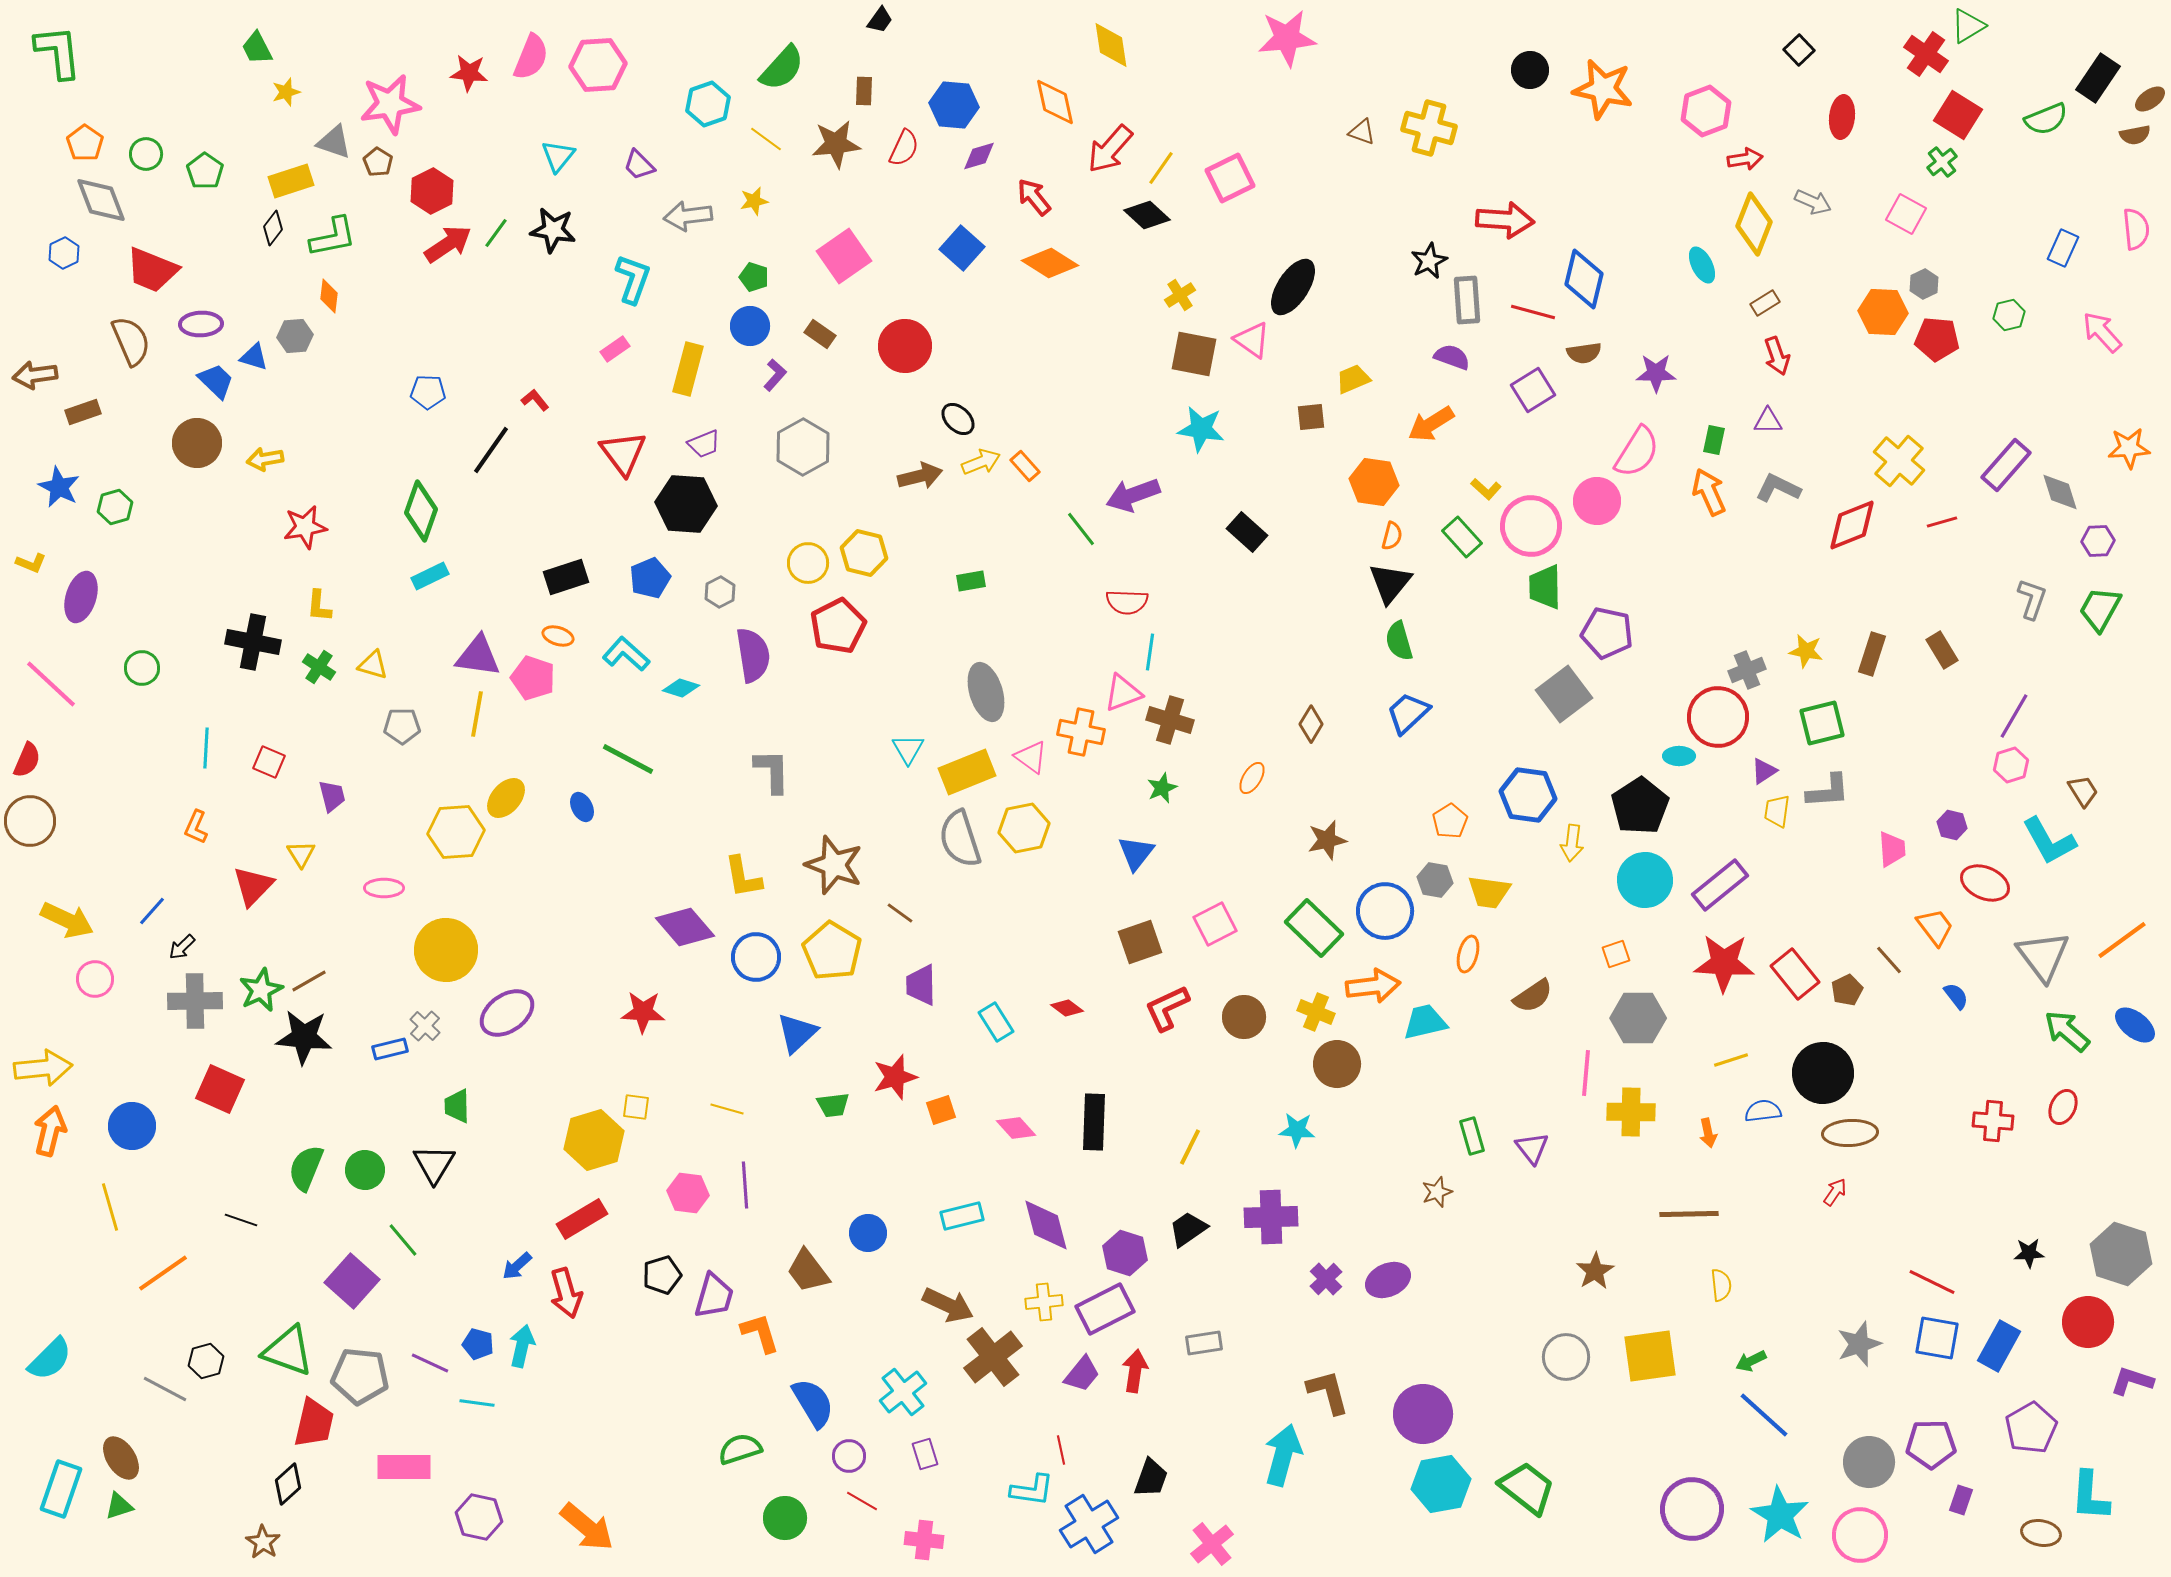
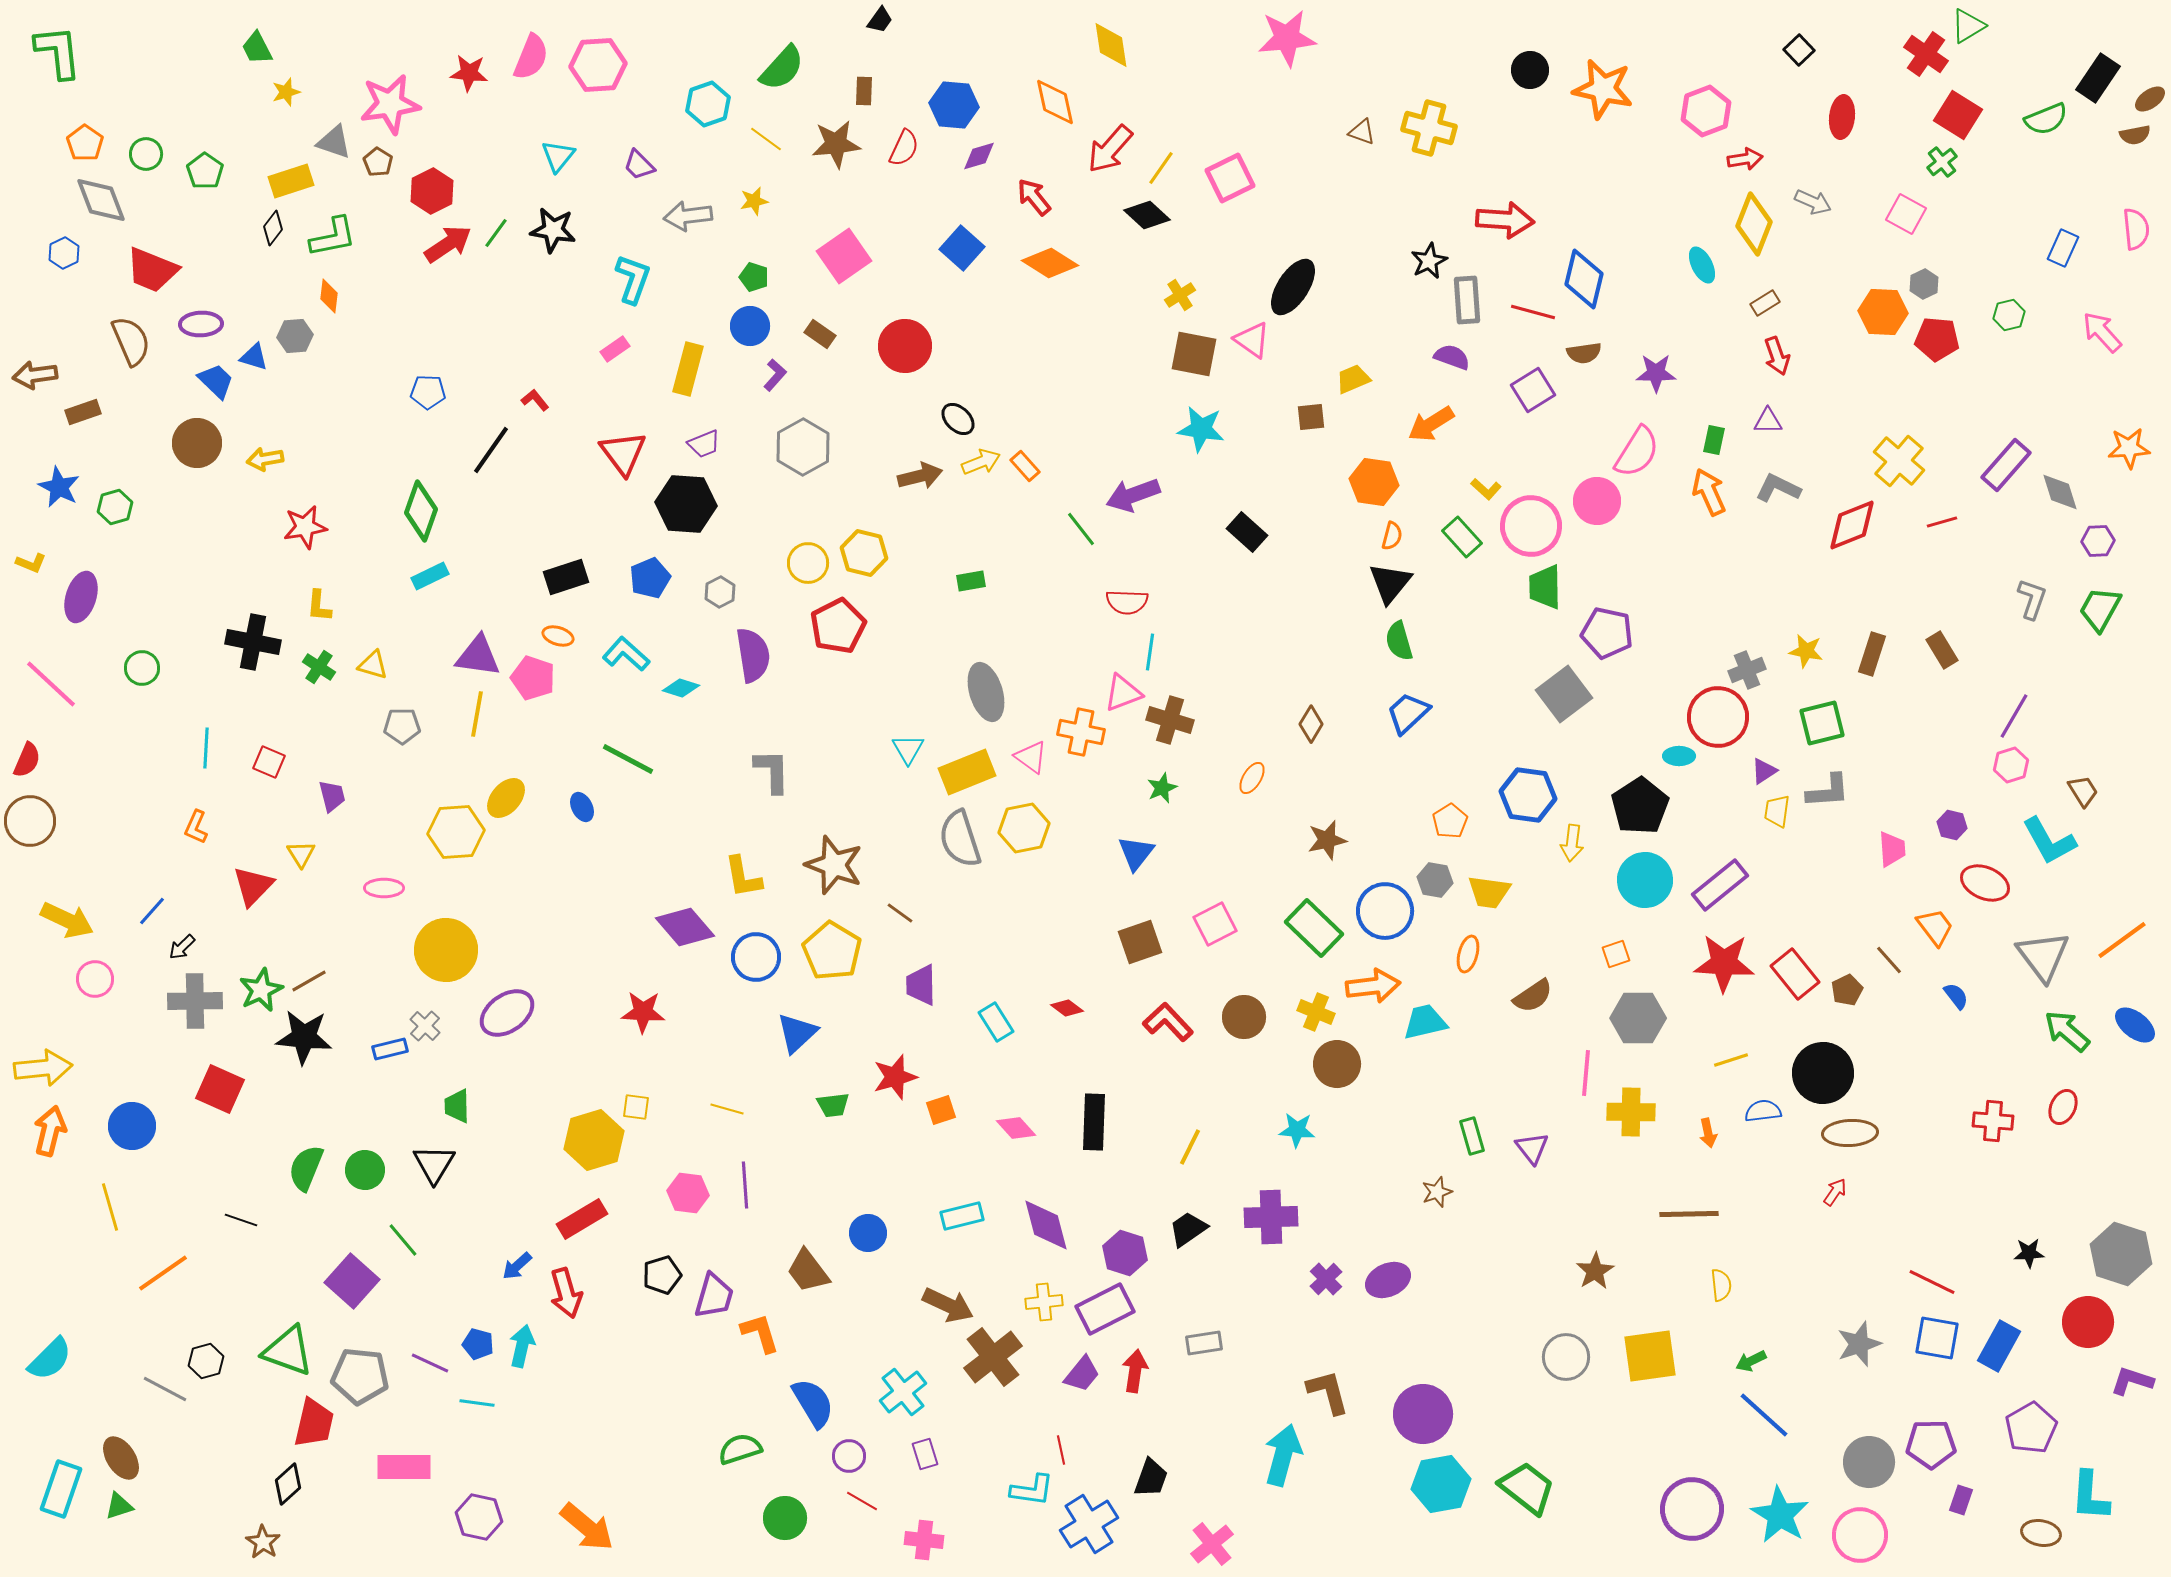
red L-shape at (1167, 1008): moved 1 px right, 14 px down; rotated 72 degrees clockwise
